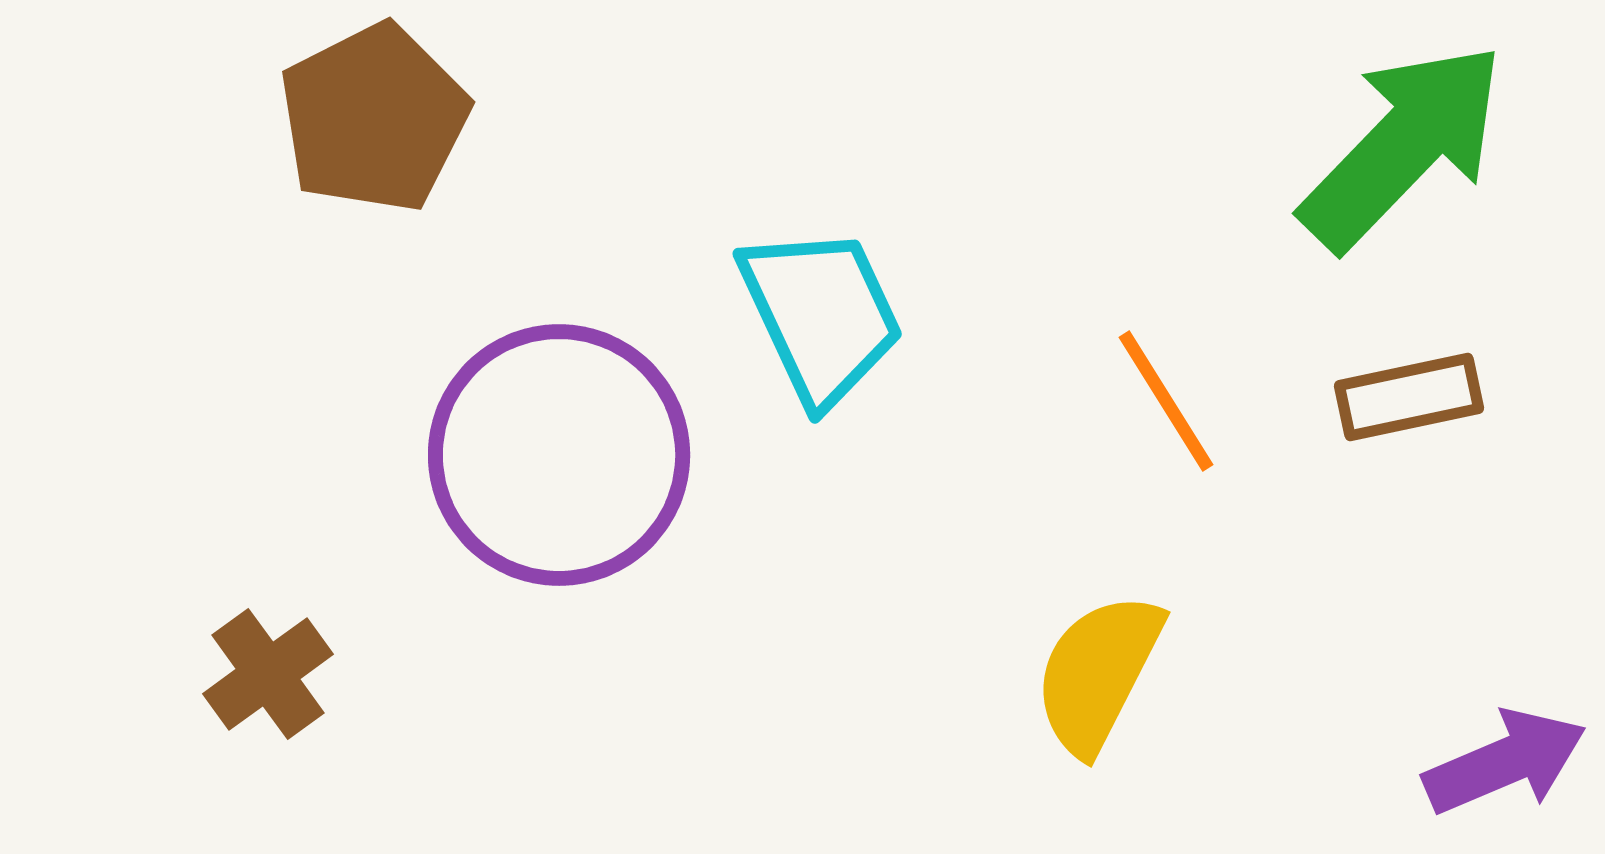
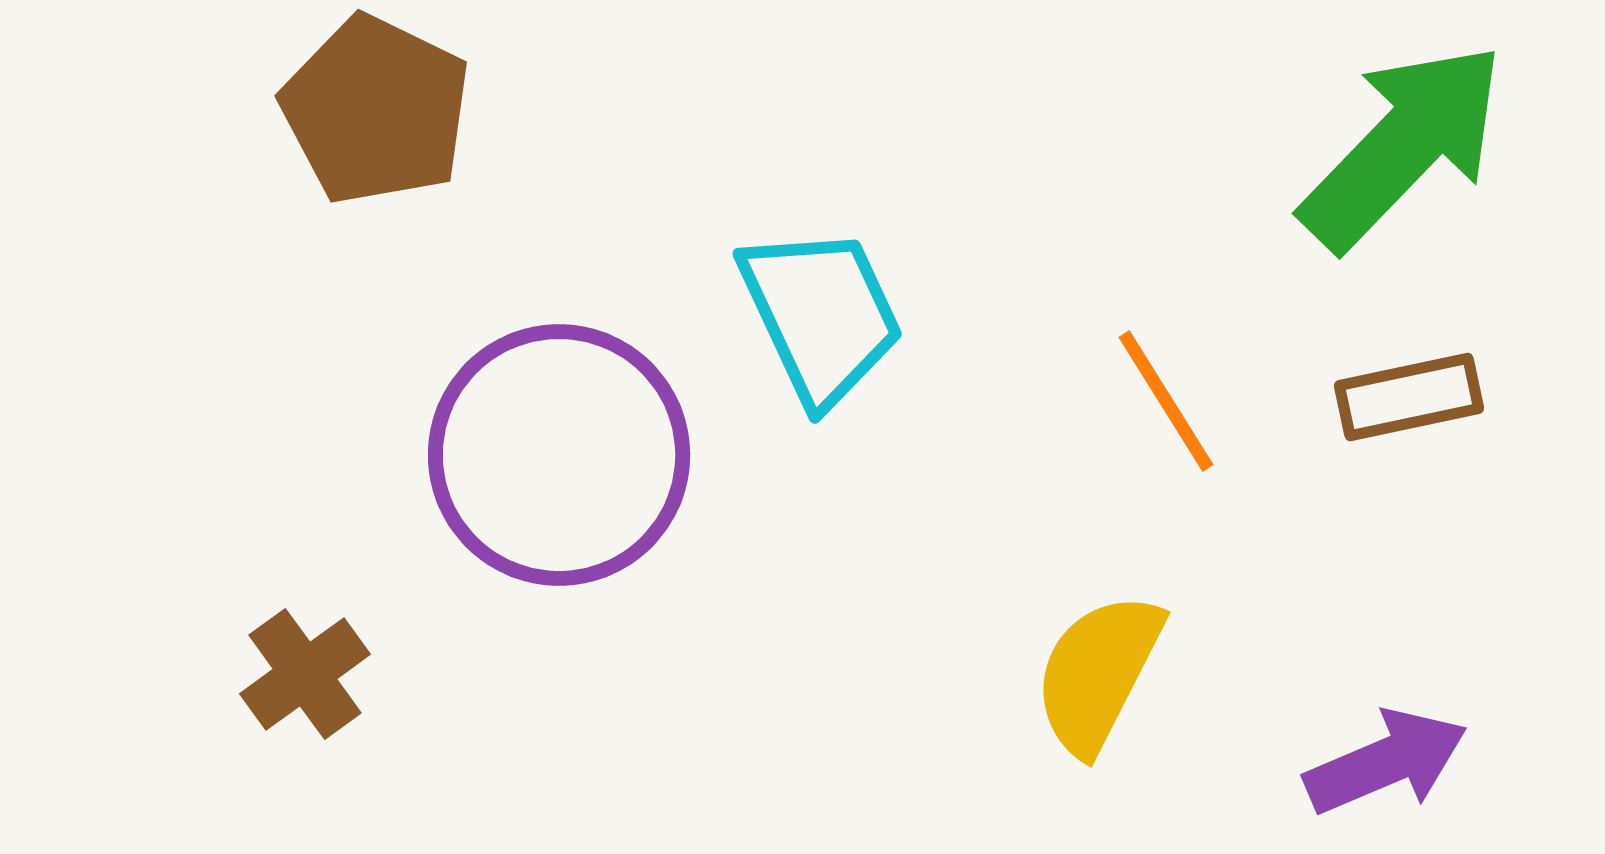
brown pentagon: moved 2 px right, 8 px up; rotated 19 degrees counterclockwise
brown cross: moved 37 px right
purple arrow: moved 119 px left
